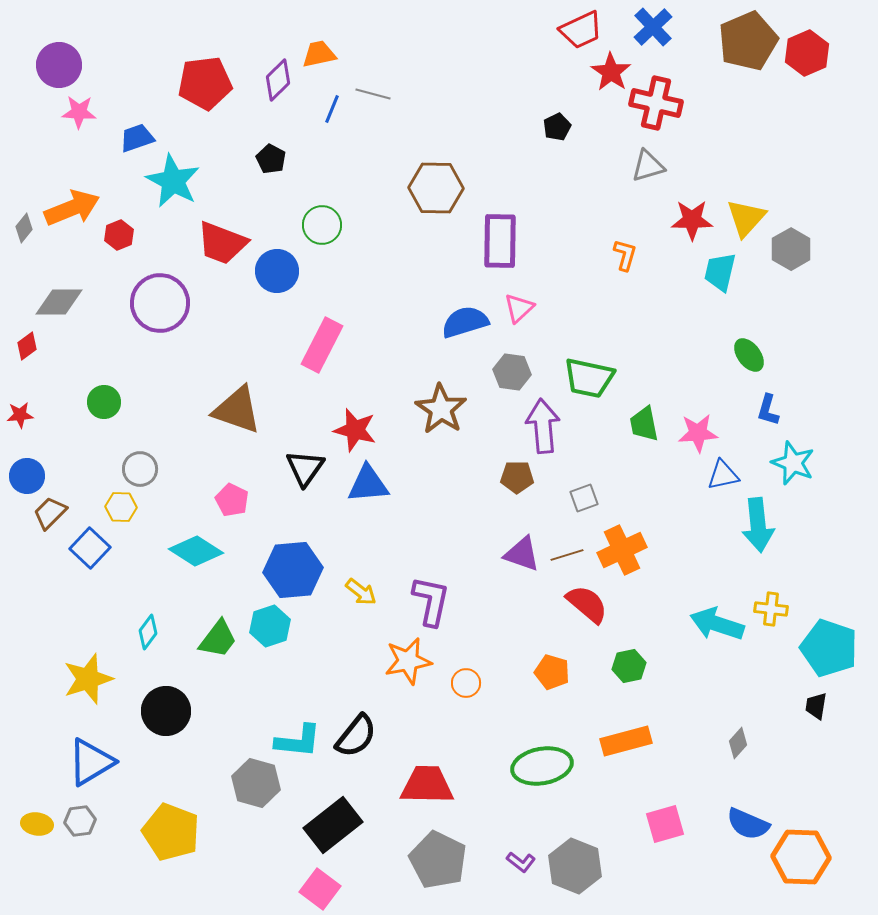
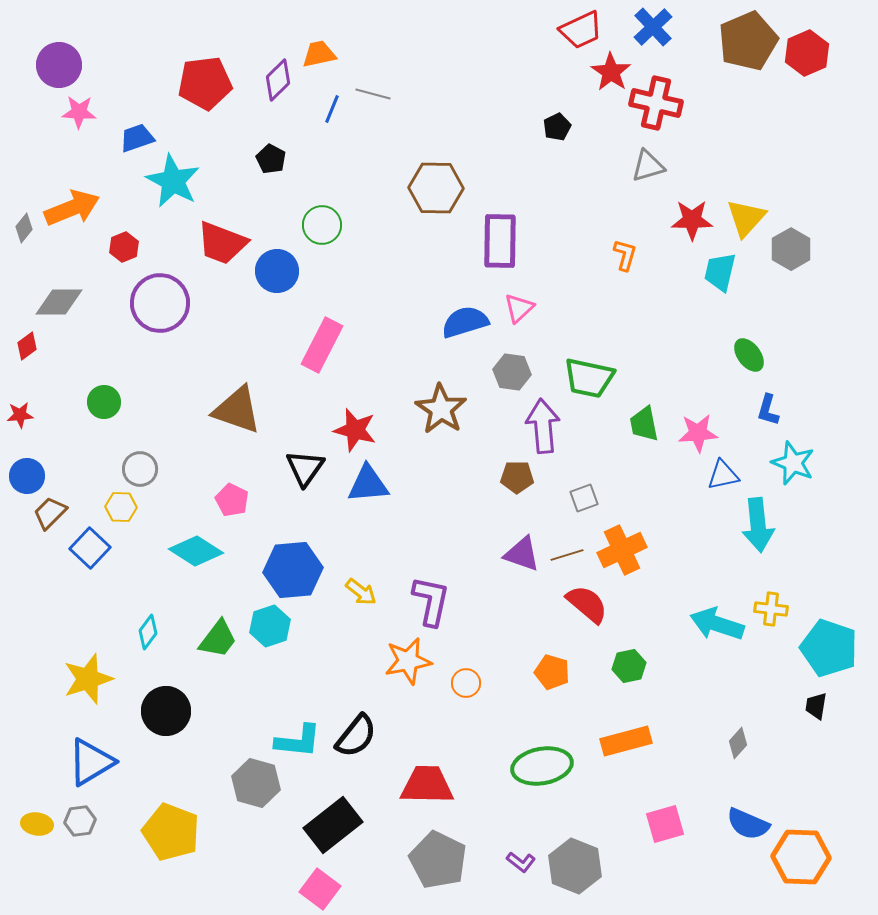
red hexagon at (119, 235): moved 5 px right, 12 px down
